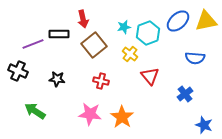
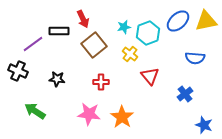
red arrow: rotated 12 degrees counterclockwise
black rectangle: moved 3 px up
purple line: rotated 15 degrees counterclockwise
red cross: moved 1 px down; rotated 14 degrees counterclockwise
pink star: moved 1 px left
